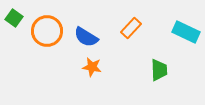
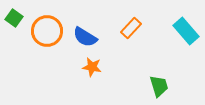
cyan rectangle: moved 1 px up; rotated 24 degrees clockwise
blue semicircle: moved 1 px left
green trapezoid: moved 16 px down; rotated 15 degrees counterclockwise
